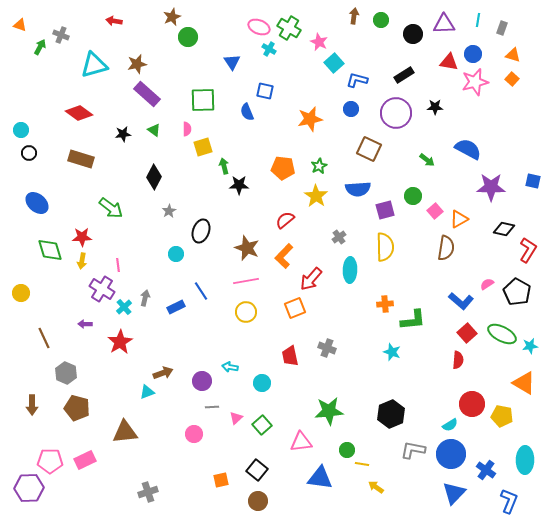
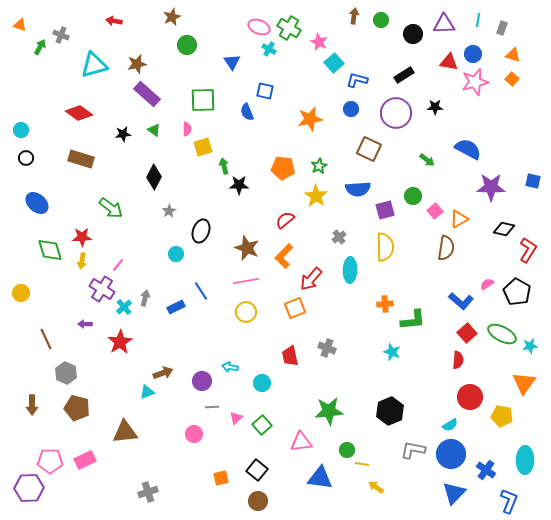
green circle at (188, 37): moved 1 px left, 8 px down
black circle at (29, 153): moved 3 px left, 5 px down
pink line at (118, 265): rotated 48 degrees clockwise
brown line at (44, 338): moved 2 px right, 1 px down
orange triangle at (524, 383): rotated 35 degrees clockwise
red circle at (472, 404): moved 2 px left, 7 px up
black hexagon at (391, 414): moved 1 px left, 3 px up
orange square at (221, 480): moved 2 px up
